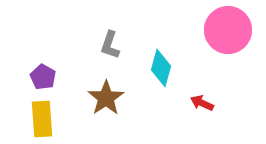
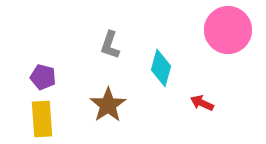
purple pentagon: rotated 15 degrees counterclockwise
brown star: moved 2 px right, 7 px down
